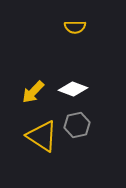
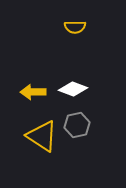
yellow arrow: rotated 45 degrees clockwise
